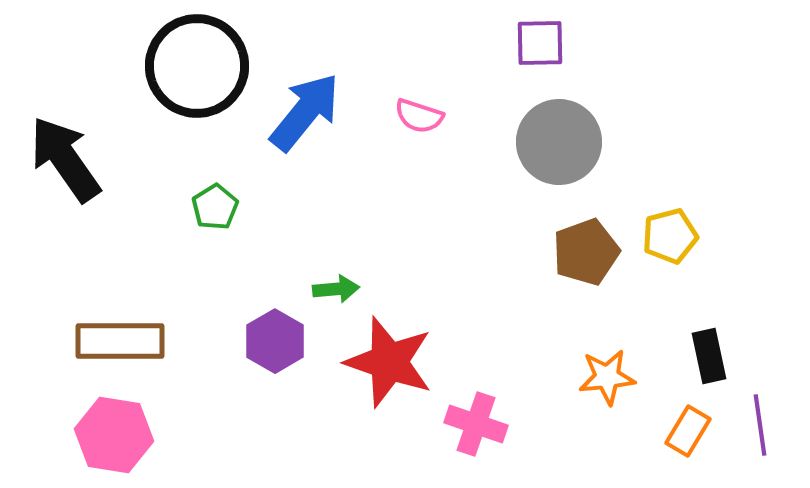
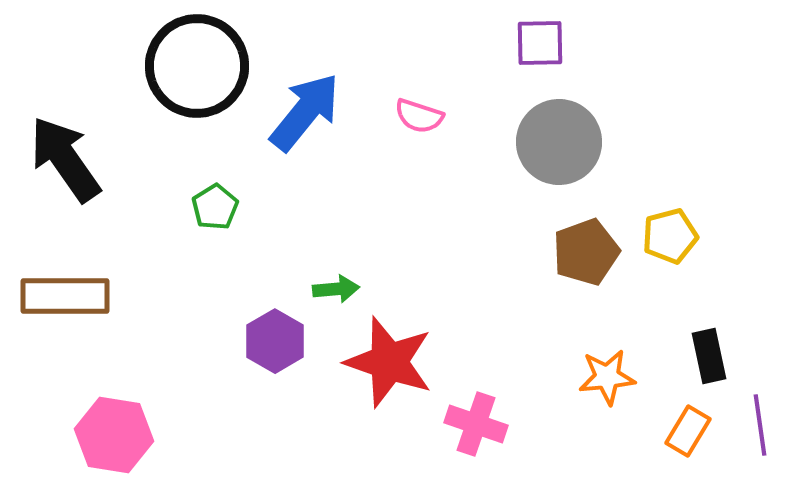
brown rectangle: moved 55 px left, 45 px up
